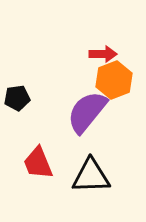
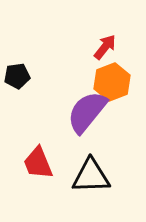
red arrow: moved 2 px right, 7 px up; rotated 52 degrees counterclockwise
orange hexagon: moved 2 px left, 2 px down
black pentagon: moved 22 px up
